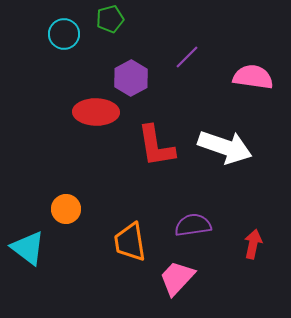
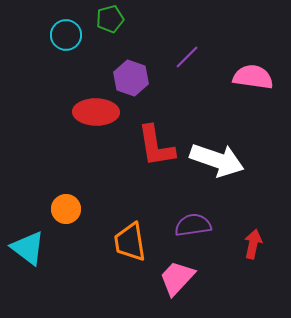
cyan circle: moved 2 px right, 1 px down
purple hexagon: rotated 12 degrees counterclockwise
white arrow: moved 8 px left, 13 px down
